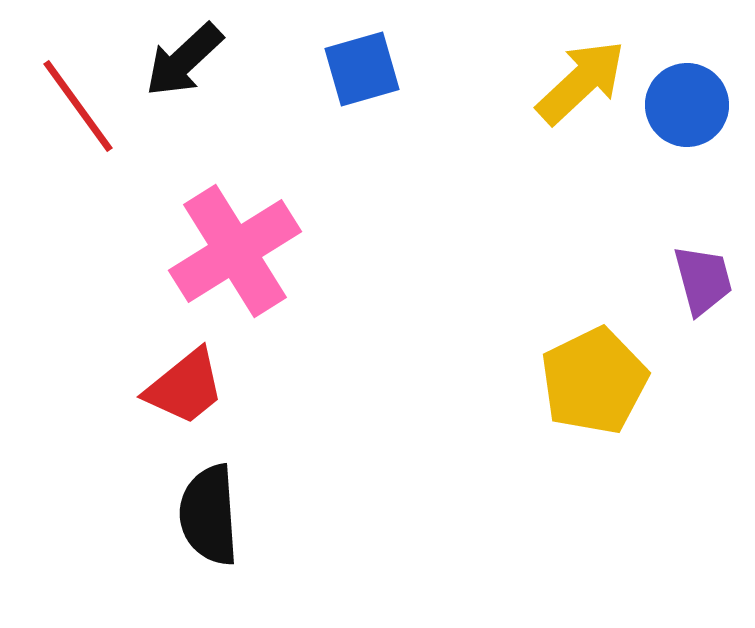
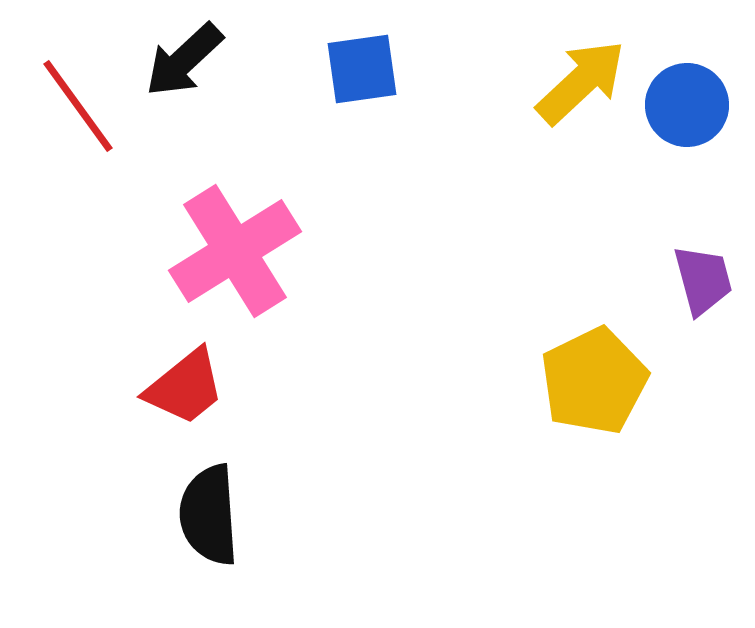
blue square: rotated 8 degrees clockwise
